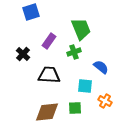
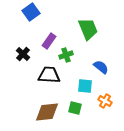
blue square: rotated 18 degrees counterclockwise
green trapezoid: moved 7 px right
green cross: moved 8 px left, 3 px down
green square: rotated 16 degrees clockwise
